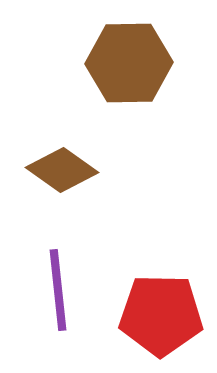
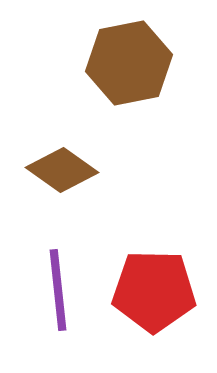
brown hexagon: rotated 10 degrees counterclockwise
red pentagon: moved 7 px left, 24 px up
